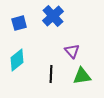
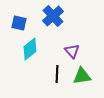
blue square: rotated 28 degrees clockwise
cyan diamond: moved 13 px right, 11 px up
black line: moved 6 px right
